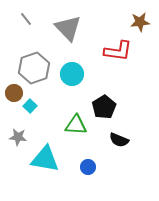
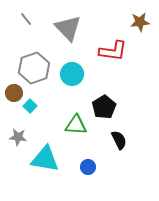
red L-shape: moved 5 px left
black semicircle: rotated 138 degrees counterclockwise
